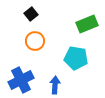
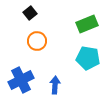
black square: moved 1 px left, 1 px up
orange circle: moved 2 px right
cyan pentagon: moved 12 px right
